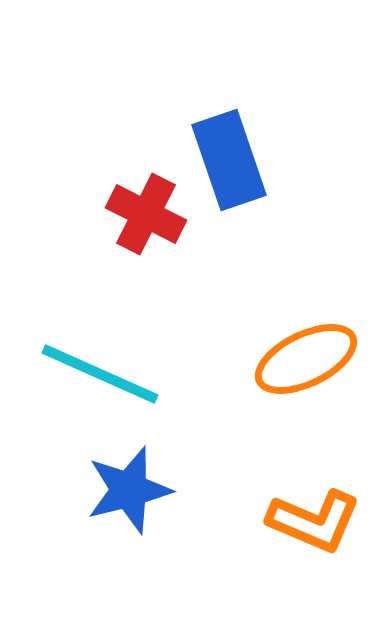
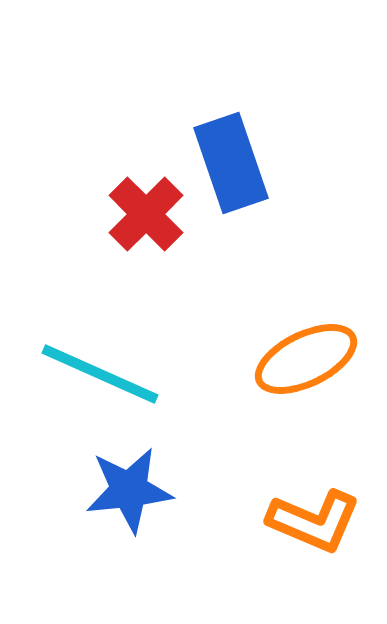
blue rectangle: moved 2 px right, 3 px down
red cross: rotated 18 degrees clockwise
blue star: rotated 8 degrees clockwise
